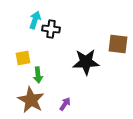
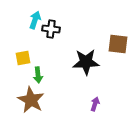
purple arrow: moved 30 px right; rotated 16 degrees counterclockwise
